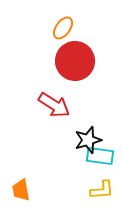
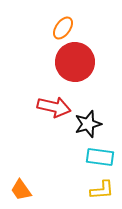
red circle: moved 1 px down
red arrow: moved 2 px down; rotated 20 degrees counterclockwise
black star: moved 16 px up
cyan rectangle: moved 1 px down
orange trapezoid: rotated 25 degrees counterclockwise
